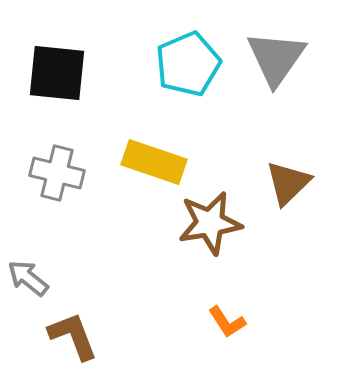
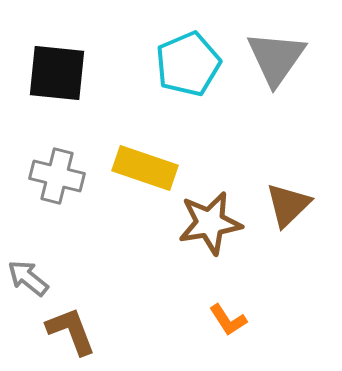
yellow rectangle: moved 9 px left, 6 px down
gray cross: moved 3 px down
brown triangle: moved 22 px down
orange L-shape: moved 1 px right, 2 px up
brown L-shape: moved 2 px left, 5 px up
